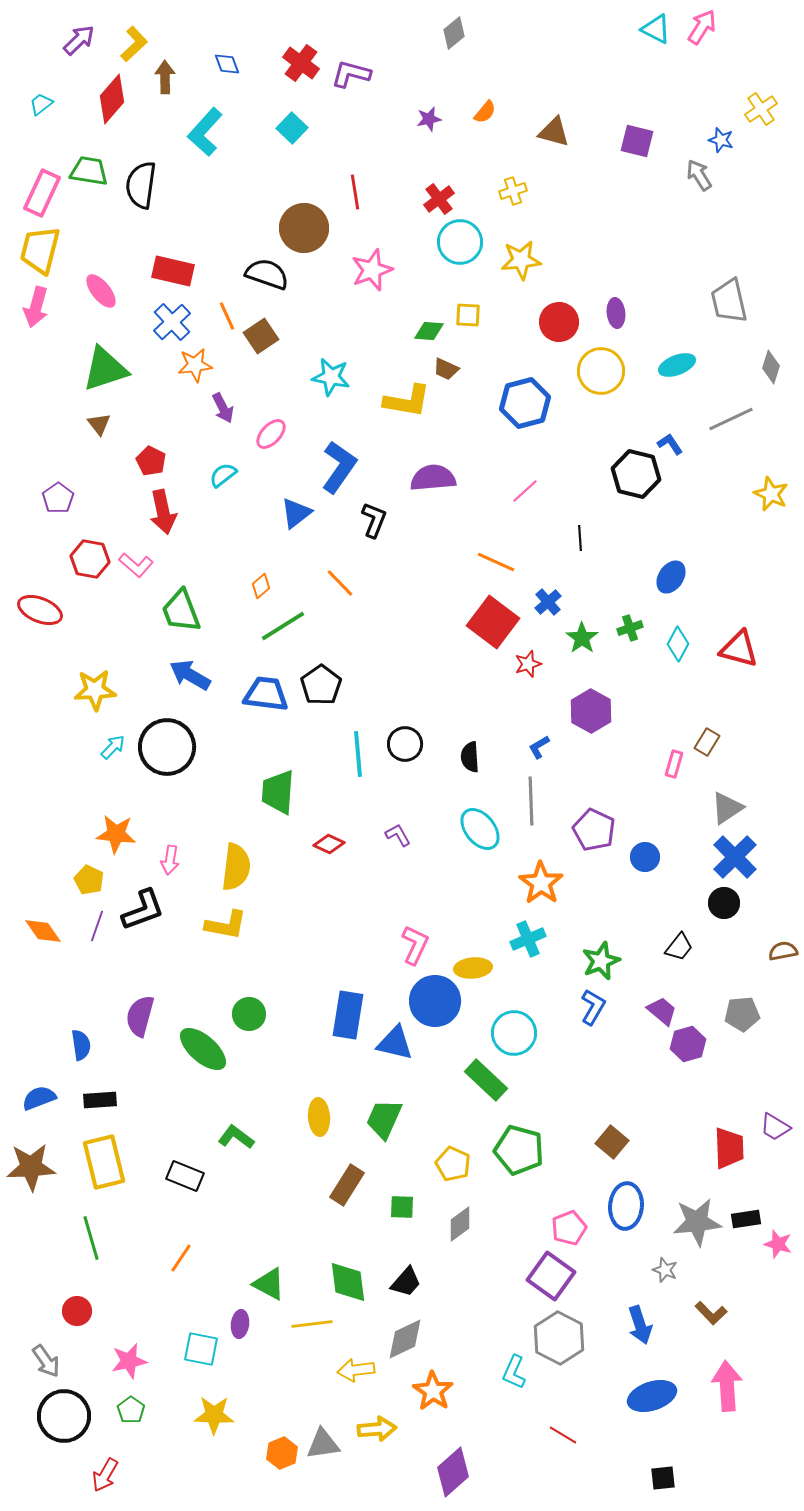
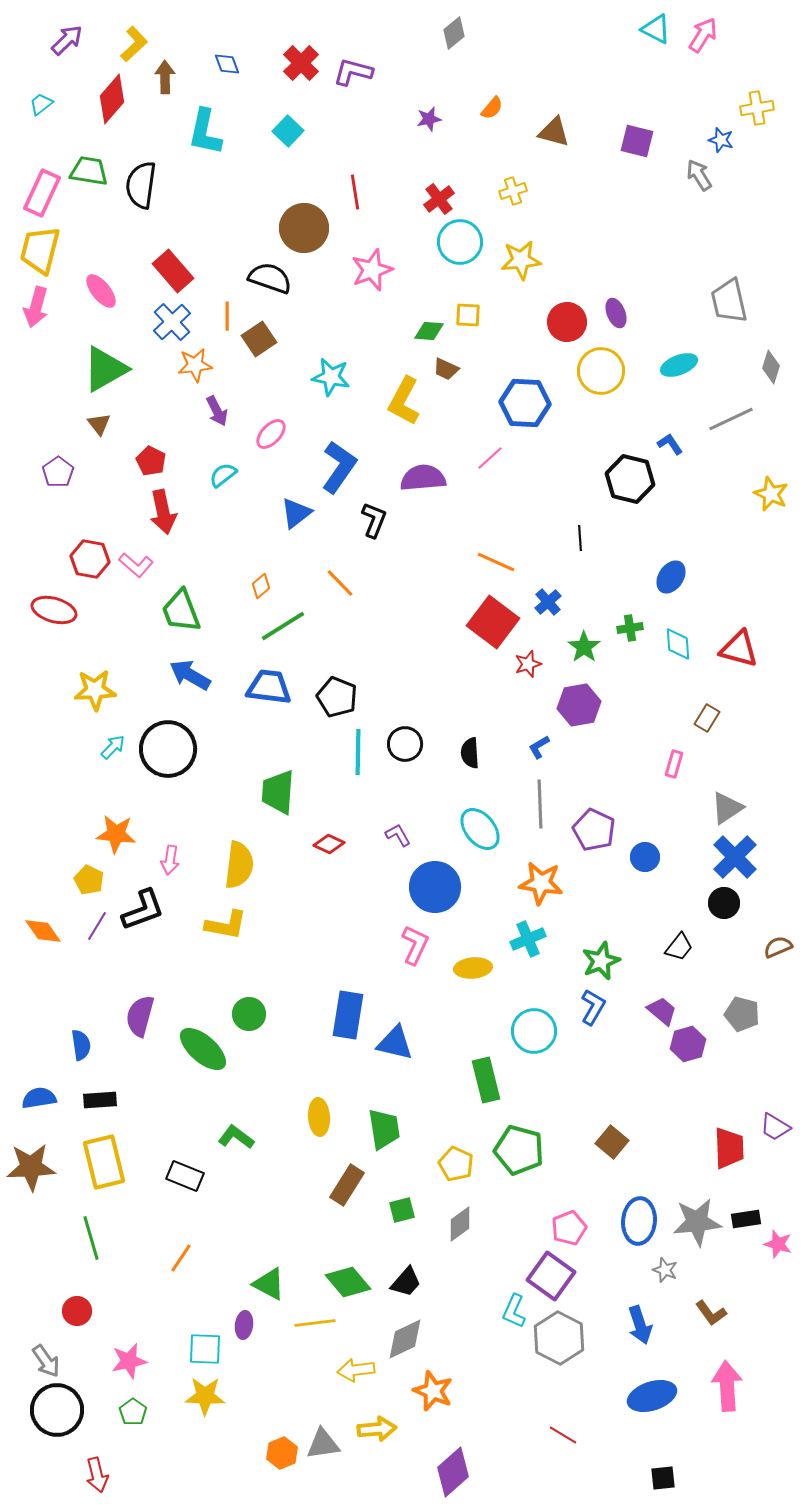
pink arrow at (702, 27): moved 1 px right, 8 px down
purple arrow at (79, 40): moved 12 px left
red cross at (301, 63): rotated 9 degrees clockwise
purple L-shape at (351, 74): moved 2 px right, 2 px up
yellow cross at (761, 109): moved 4 px left, 1 px up; rotated 24 degrees clockwise
orange semicircle at (485, 112): moved 7 px right, 4 px up
cyan square at (292, 128): moved 4 px left, 3 px down
cyan L-shape at (205, 132): rotated 30 degrees counterclockwise
red rectangle at (173, 271): rotated 36 degrees clockwise
black semicircle at (267, 274): moved 3 px right, 4 px down
purple ellipse at (616, 313): rotated 16 degrees counterclockwise
orange line at (227, 316): rotated 24 degrees clockwise
red circle at (559, 322): moved 8 px right
brown square at (261, 336): moved 2 px left, 3 px down
cyan ellipse at (677, 365): moved 2 px right
green triangle at (105, 369): rotated 12 degrees counterclockwise
yellow L-shape at (407, 401): moved 3 px left; rotated 108 degrees clockwise
blue hexagon at (525, 403): rotated 18 degrees clockwise
purple arrow at (223, 408): moved 6 px left, 3 px down
black hexagon at (636, 474): moved 6 px left, 5 px down
purple semicircle at (433, 478): moved 10 px left
pink line at (525, 491): moved 35 px left, 33 px up
purple pentagon at (58, 498): moved 26 px up
red ellipse at (40, 610): moved 14 px right; rotated 6 degrees counterclockwise
green cross at (630, 628): rotated 10 degrees clockwise
green star at (582, 638): moved 2 px right, 9 px down
cyan diamond at (678, 644): rotated 32 degrees counterclockwise
black pentagon at (321, 685): moved 16 px right, 12 px down; rotated 15 degrees counterclockwise
blue trapezoid at (266, 694): moved 3 px right, 7 px up
purple hexagon at (591, 711): moved 12 px left, 6 px up; rotated 21 degrees clockwise
brown rectangle at (707, 742): moved 24 px up
black circle at (167, 747): moved 1 px right, 2 px down
cyan line at (358, 754): moved 2 px up; rotated 6 degrees clockwise
black semicircle at (470, 757): moved 4 px up
gray line at (531, 801): moved 9 px right, 3 px down
yellow semicircle at (236, 867): moved 3 px right, 2 px up
orange star at (541, 883): rotated 27 degrees counterclockwise
purple line at (97, 926): rotated 12 degrees clockwise
brown semicircle at (783, 951): moved 5 px left, 4 px up; rotated 12 degrees counterclockwise
blue circle at (435, 1001): moved 114 px up
gray pentagon at (742, 1014): rotated 20 degrees clockwise
cyan circle at (514, 1033): moved 20 px right, 2 px up
green rectangle at (486, 1080): rotated 33 degrees clockwise
blue semicircle at (39, 1098): rotated 12 degrees clockwise
green trapezoid at (384, 1119): moved 10 px down; rotated 147 degrees clockwise
yellow pentagon at (453, 1164): moved 3 px right
blue ellipse at (626, 1206): moved 13 px right, 15 px down
green square at (402, 1207): moved 3 px down; rotated 16 degrees counterclockwise
green diamond at (348, 1282): rotated 33 degrees counterclockwise
brown L-shape at (711, 1313): rotated 8 degrees clockwise
purple ellipse at (240, 1324): moved 4 px right, 1 px down
yellow line at (312, 1324): moved 3 px right, 1 px up
cyan square at (201, 1349): moved 4 px right; rotated 9 degrees counterclockwise
cyan L-shape at (514, 1372): moved 61 px up
orange star at (433, 1391): rotated 12 degrees counterclockwise
green pentagon at (131, 1410): moved 2 px right, 2 px down
yellow star at (214, 1415): moved 9 px left, 19 px up
black circle at (64, 1416): moved 7 px left, 6 px up
red arrow at (105, 1475): moved 8 px left; rotated 44 degrees counterclockwise
